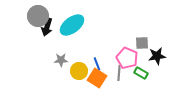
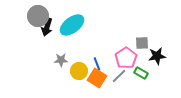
pink pentagon: moved 1 px left; rotated 15 degrees clockwise
gray line: moved 3 px down; rotated 42 degrees clockwise
